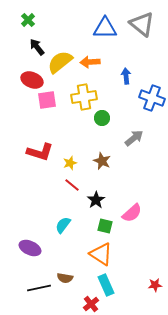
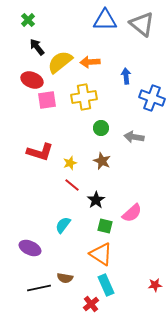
blue triangle: moved 8 px up
green circle: moved 1 px left, 10 px down
gray arrow: moved 1 px up; rotated 132 degrees counterclockwise
